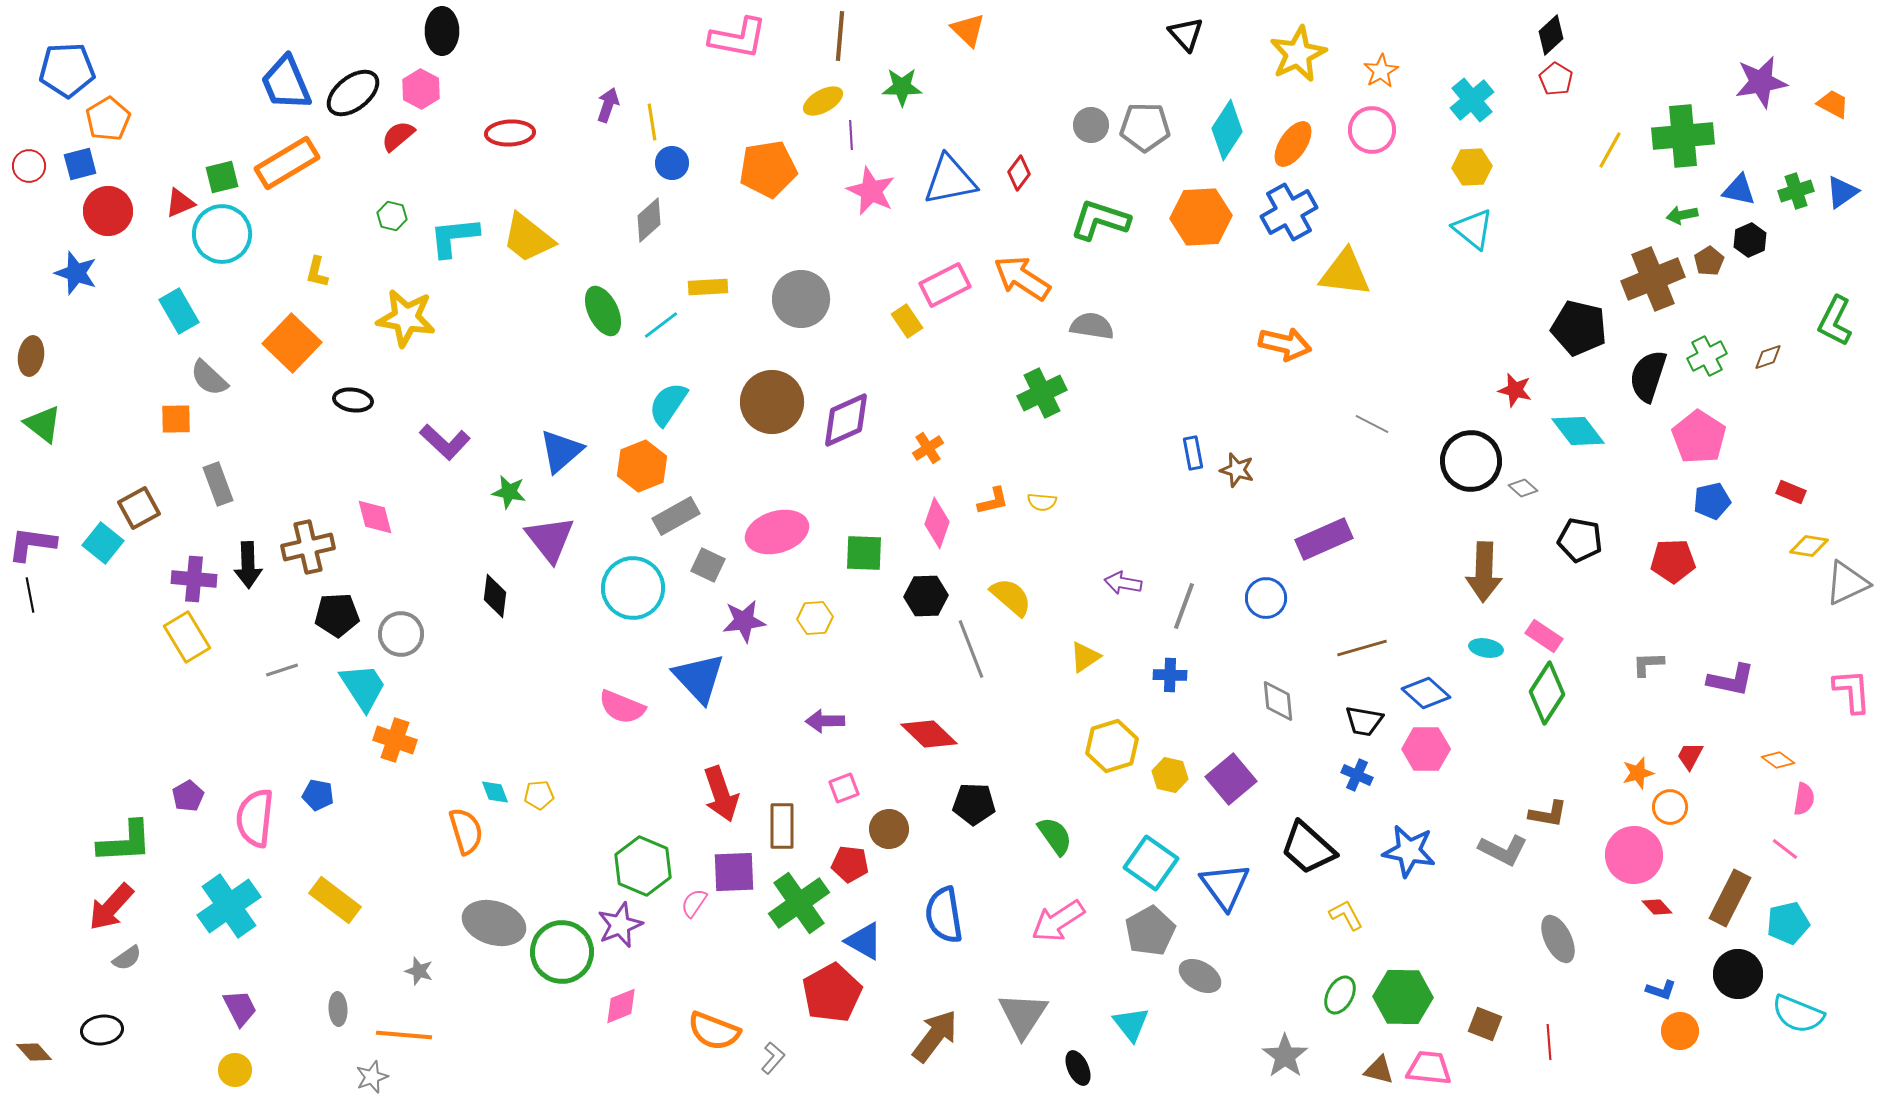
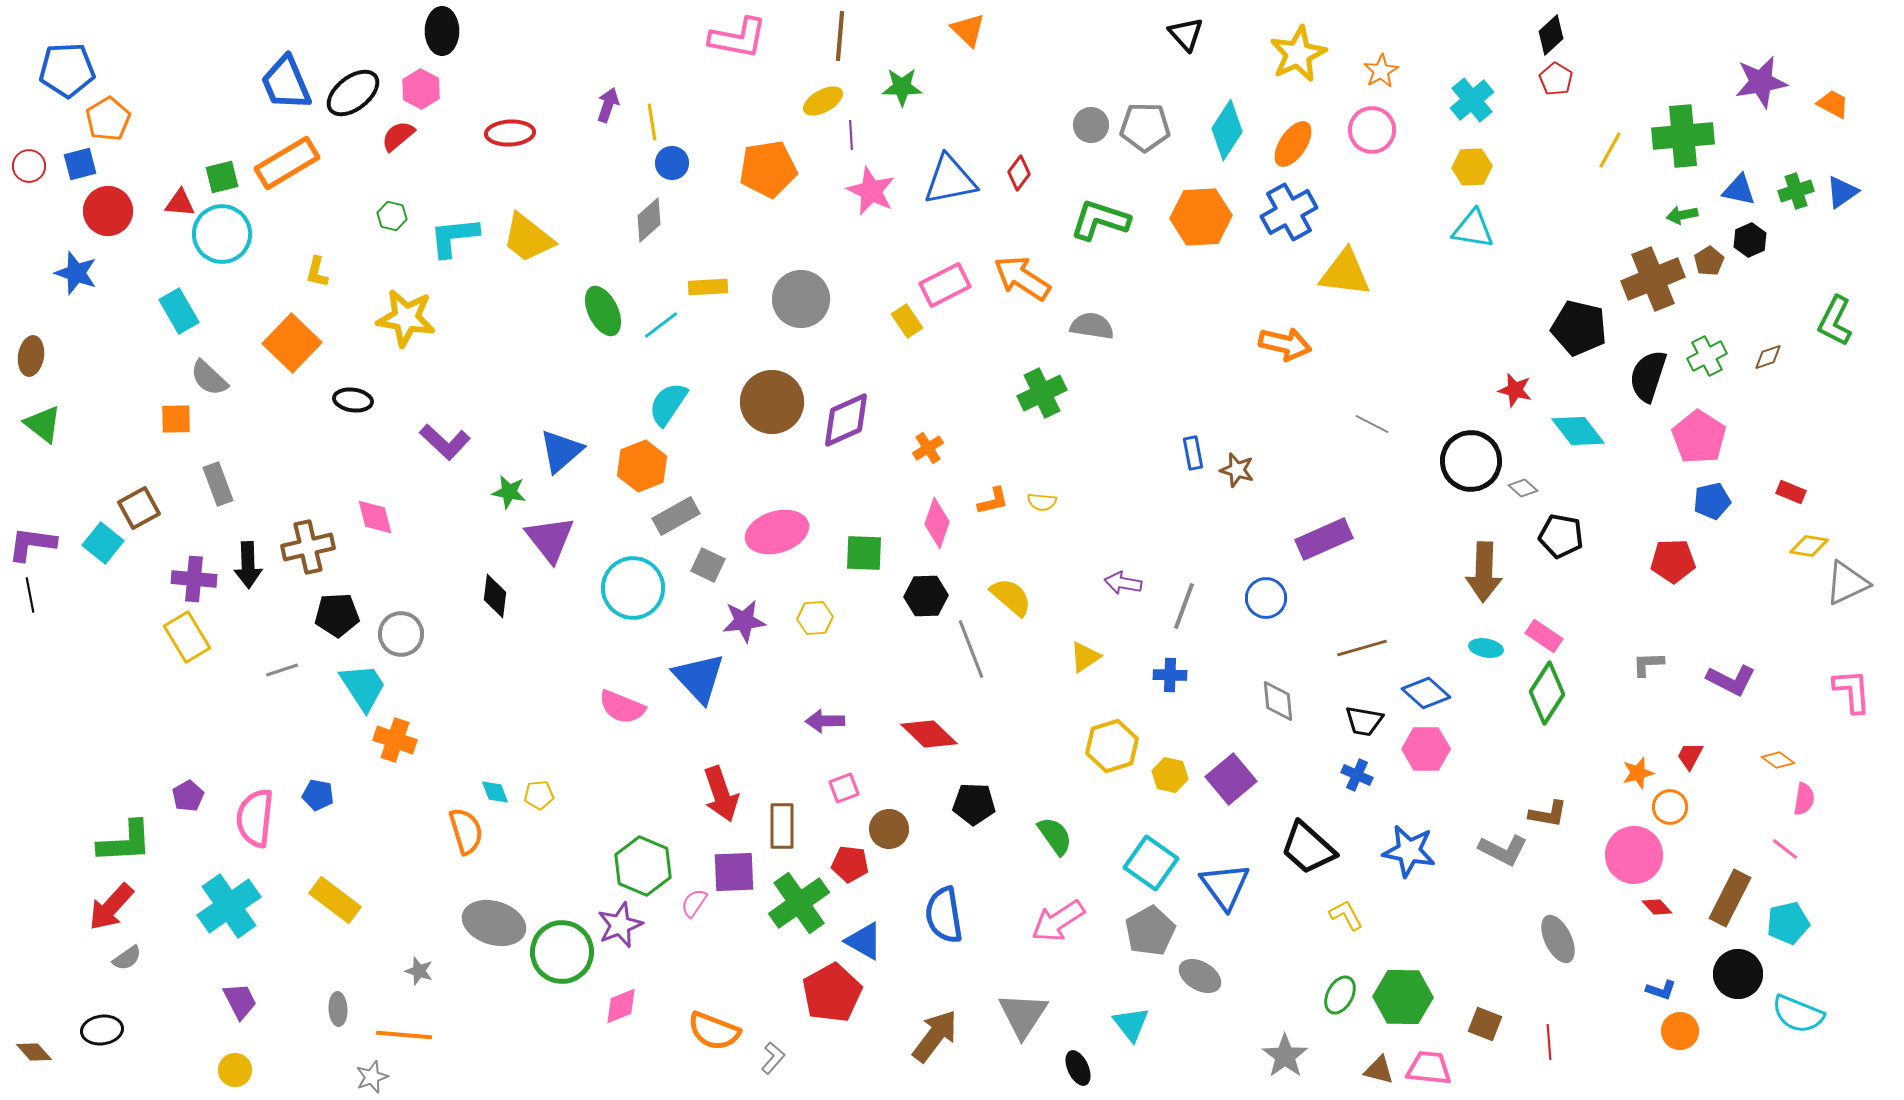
red triangle at (180, 203): rotated 28 degrees clockwise
cyan triangle at (1473, 229): rotated 30 degrees counterclockwise
black pentagon at (1580, 540): moved 19 px left, 4 px up
purple L-shape at (1731, 680): rotated 15 degrees clockwise
purple trapezoid at (240, 1008): moved 7 px up
